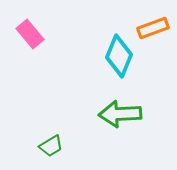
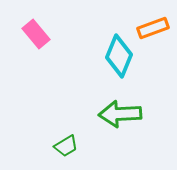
pink rectangle: moved 6 px right
green trapezoid: moved 15 px right
